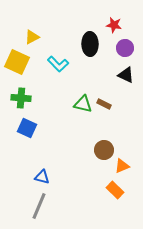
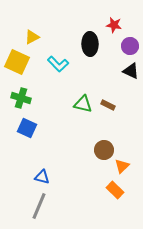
purple circle: moved 5 px right, 2 px up
black triangle: moved 5 px right, 4 px up
green cross: rotated 12 degrees clockwise
brown rectangle: moved 4 px right, 1 px down
orange triangle: rotated 21 degrees counterclockwise
